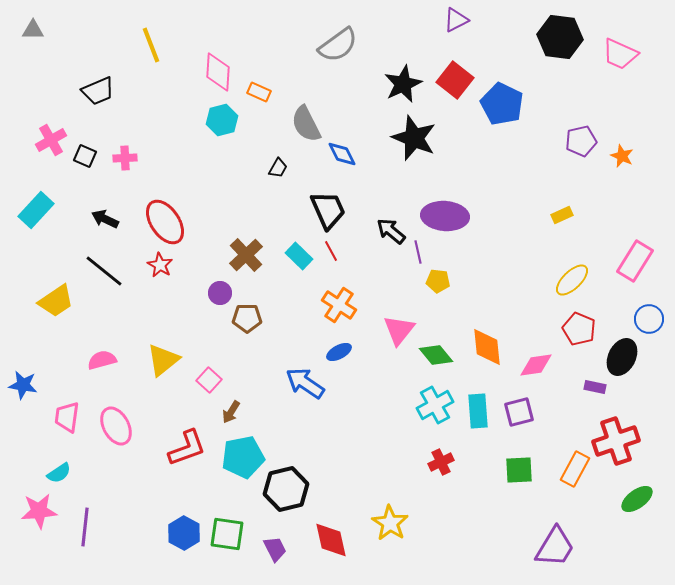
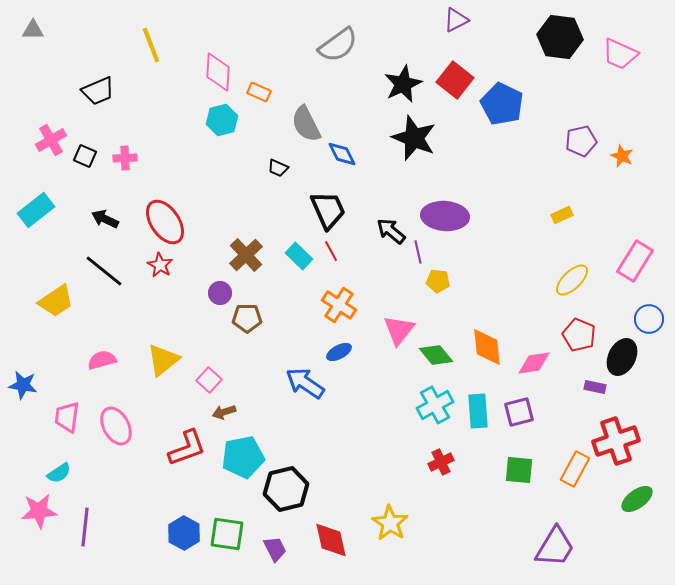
black trapezoid at (278, 168): rotated 85 degrees clockwise
cyan rectangle at (36, 210): rotated 9 degrees clockwise
red pentagon at (579, 329): moved 6 px down
pink diamond at (536, 365): moved 2 px left, 2 px up
brown arrow at (231, 412): moved 7 px left; rotated 40 degrees clockwise
green square at (519, 470): rotated 8 degrees clockwise
